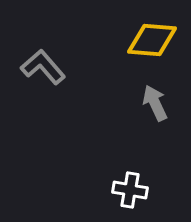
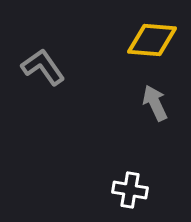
gray L-shape: rotated 6 degrees clockwise
